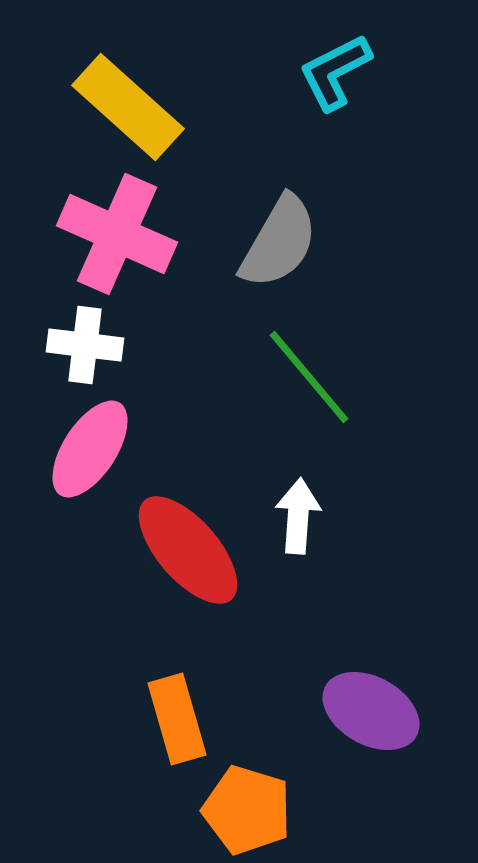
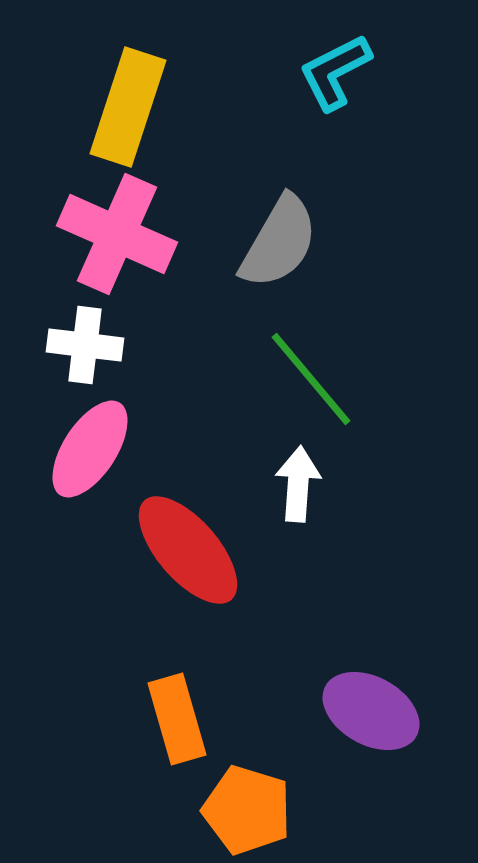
yellow rectangle: rotated 66 degrees clockwise
green line: moved 2 px right, 2 px down
white arrow: moved 32 px up
